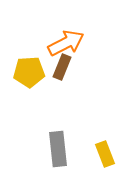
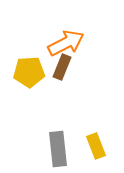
yellow rectangle: moved 9 px left, 8 px up
